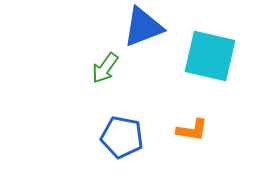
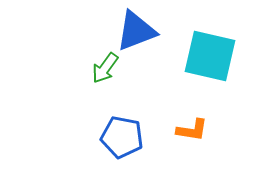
blue triangle: moved 7 px left, 4 px down
